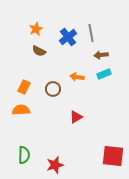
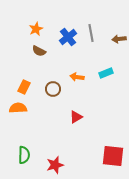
brown arrow: moved 18 px right, 16 px up
cyan rectangle: moved 2 px right, 1 px up
orange semicircle: moved 3 px left, 2 px up
